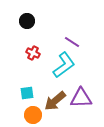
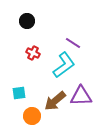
purple line: moved 1 px right, 1 px down
cyan square: moved 8 px left
purple triangle: moved 2 px up
orange circle: moved 1 px left, 1 px down
